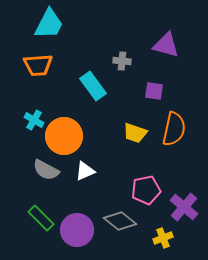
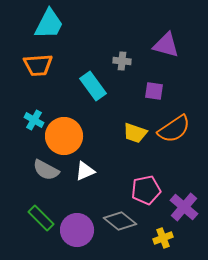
orange semicircle: rotated 44 degrees clockwise
